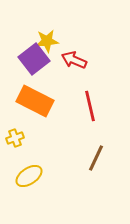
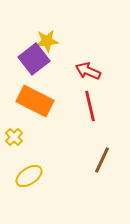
red arrow: moved 14 px right, 11 px down
yellow cross: moved 1 px left, 1 px up; rotated 24 degrees counterclockwise
brown line: moved 6 px right, 2 px down
